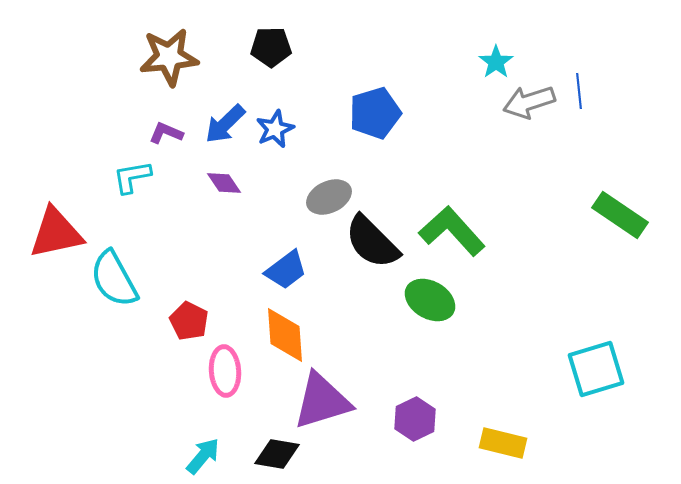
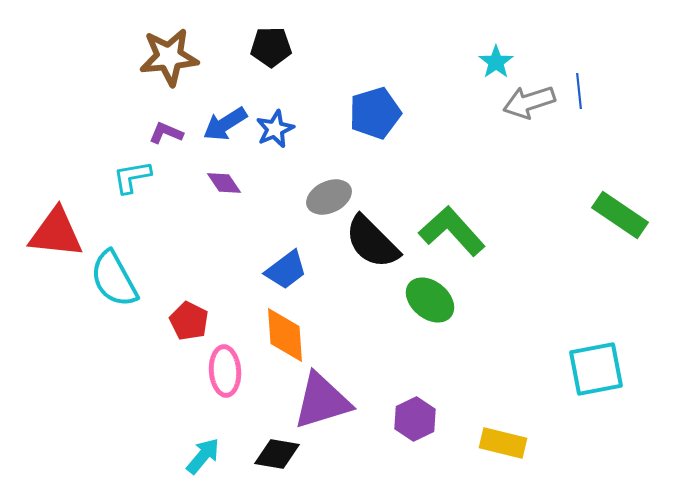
blue arrow: rotated 12 degrees clockwise
red triangle: rotated 18 degrees clockwise
green ellipse: rotated 9 degrees clockwise
cyan square: rotated 6 degrees clockwise
